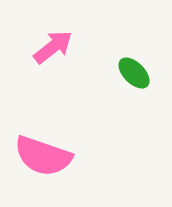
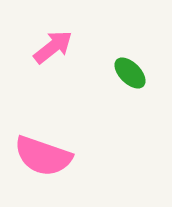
green ellipse: moved 4 px left
